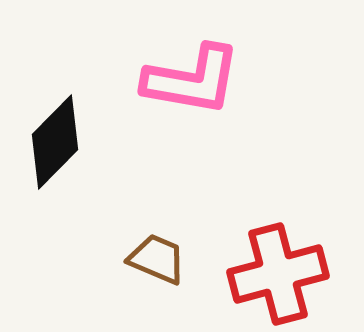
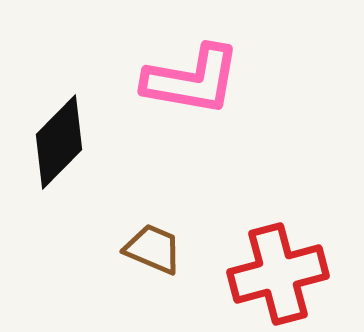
black diamond: moved 4 px right
brown trapezoid: moved 4 px left, 10 px up
